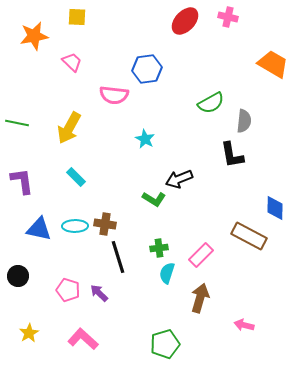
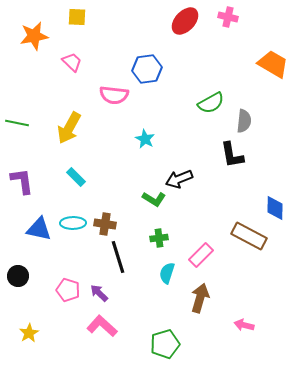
cyan ellipse: moved 2 px left, 3 px up
green cross: moved 10 px up
pink L-shape: moved 19 px right, 13 px up
